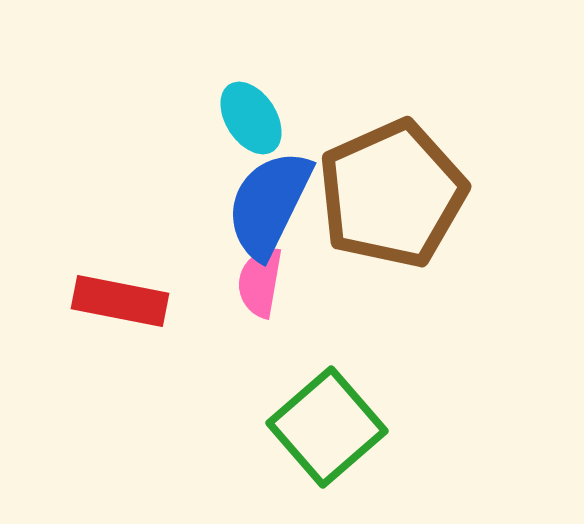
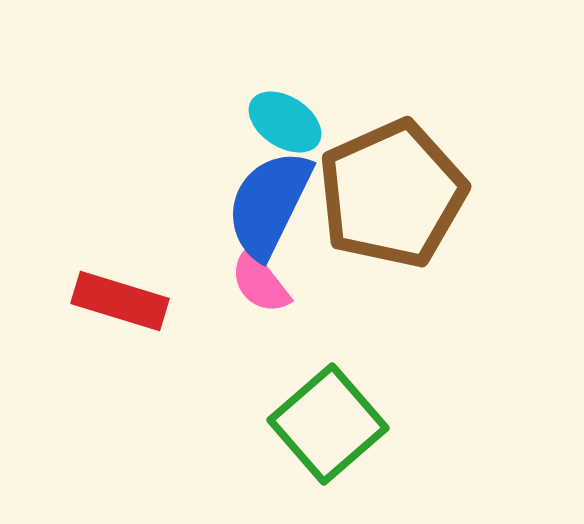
cyan ellipse: moved 34 px right, 4 px down; rotated 24 degrees counterclockwise
pink semicircle: rotated 48 degrees counterclockwise
red rectangle: rotated 6 degrees clockwise
green square: moved 1 px right, 3 px up
